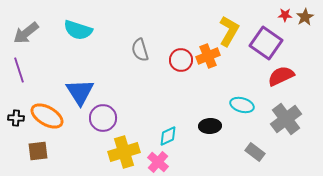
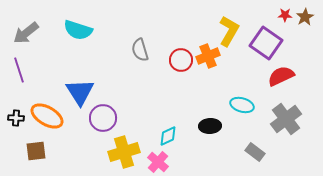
brown square: moved 2 px left
